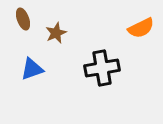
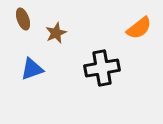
orange semicircle: moved 2 px left; rotated 12 degrees counterclockwise
